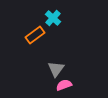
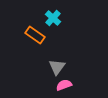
orange rectangle: rotated 72 degrees clockwise
gray triangle: moved 1 px right, 2 px up
